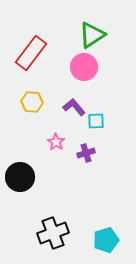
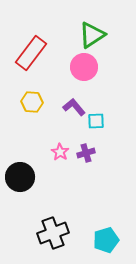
pink star: moved 4 px right, 10 px down
